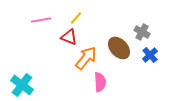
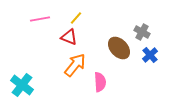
pink line: moved 1 px left, 1 px up
orange arrow: moved 11 px left, 7 px down
